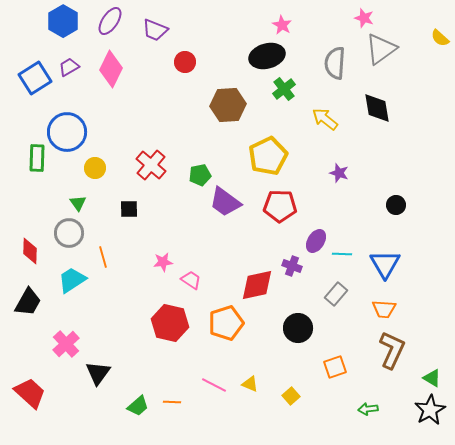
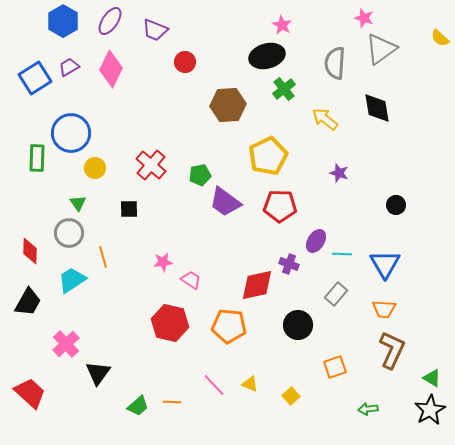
blue circle at (67, 132): moved 4 px right, 1 px down
purple cross at (292, 266): moved 3 px left, 2 px up
orange pentagon at (226, 323): moved 3 px right, 3 px down; rotated 24 degrees clockwise
black circle at (298, 328): moved 3 px up
pink line at (214, 385): rotated 20 degrees clockwise
